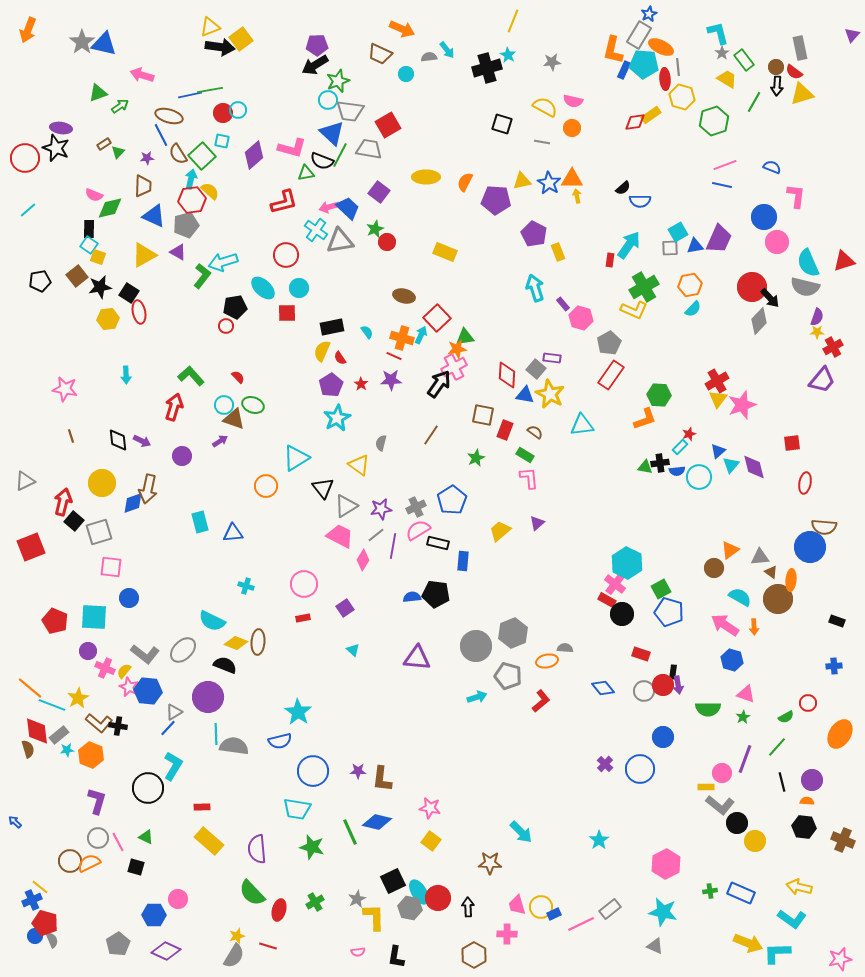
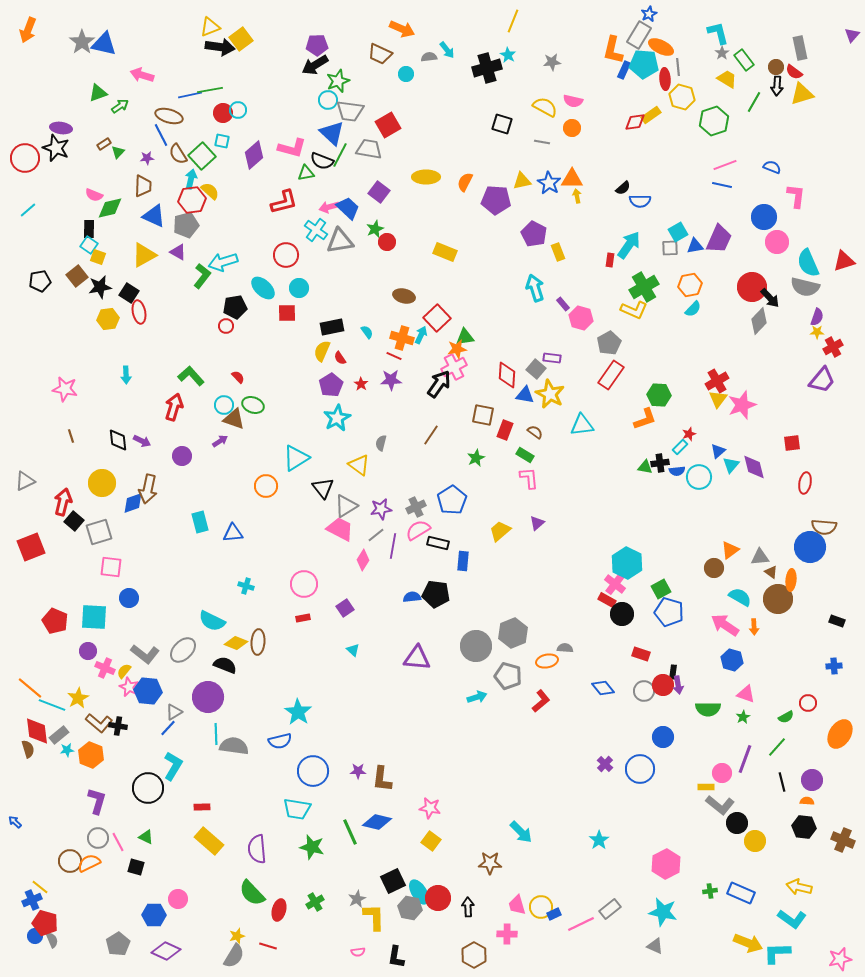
pink trapezoid at (340, 536): moved 7 px up
